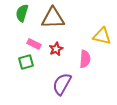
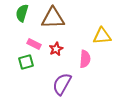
yellow triangle: rotated 18 degrees counterclockwise
